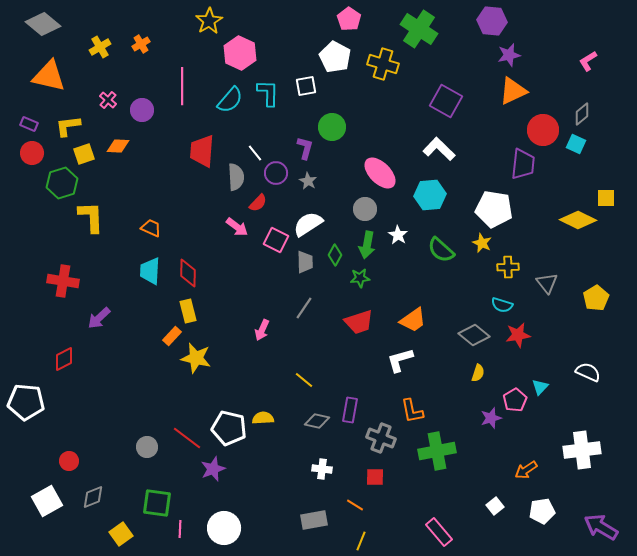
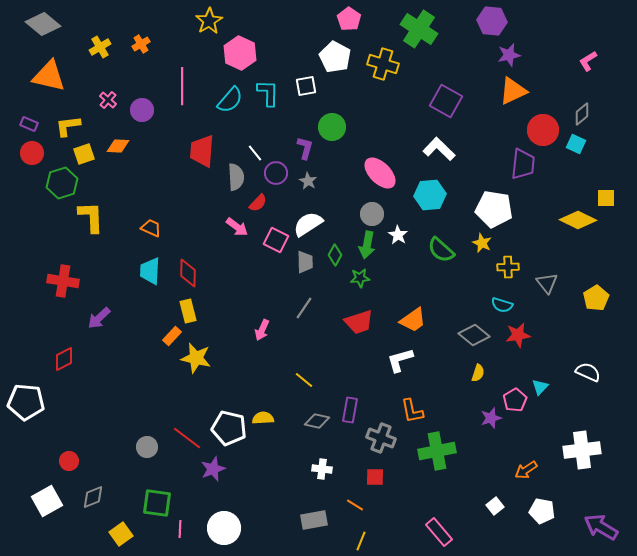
gray circle at (365, 209): moved 7 px right, 5 px down
white pentagon at (542, 511): rotated 20 degrees clockwise
